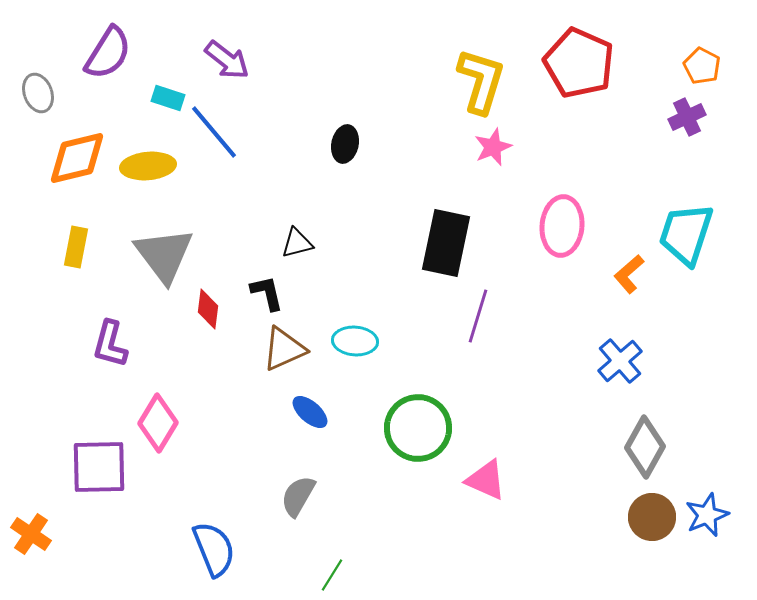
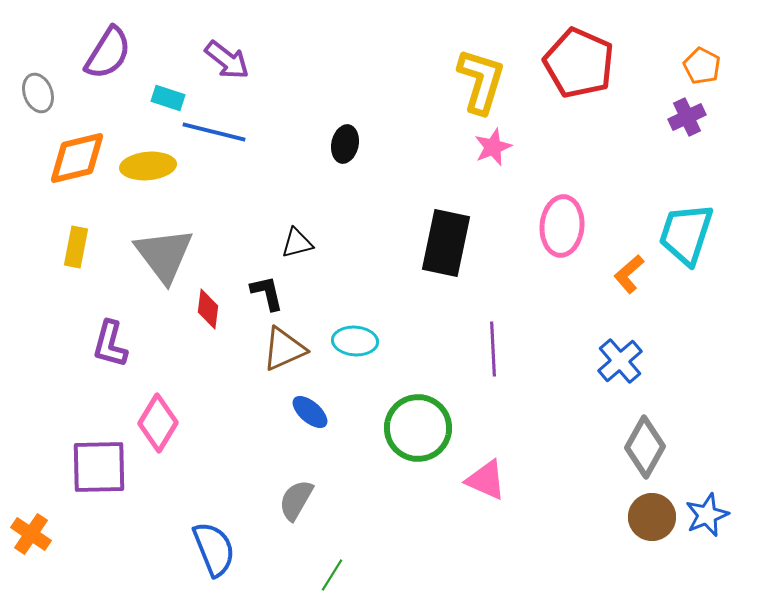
blue line: rotated 36 degrees counterclockwise
purple line: moved 15 px right, 33 px down; rotated 20 degrees counterclockwise
gray semicircle: moved 2 px left, 4 px down
